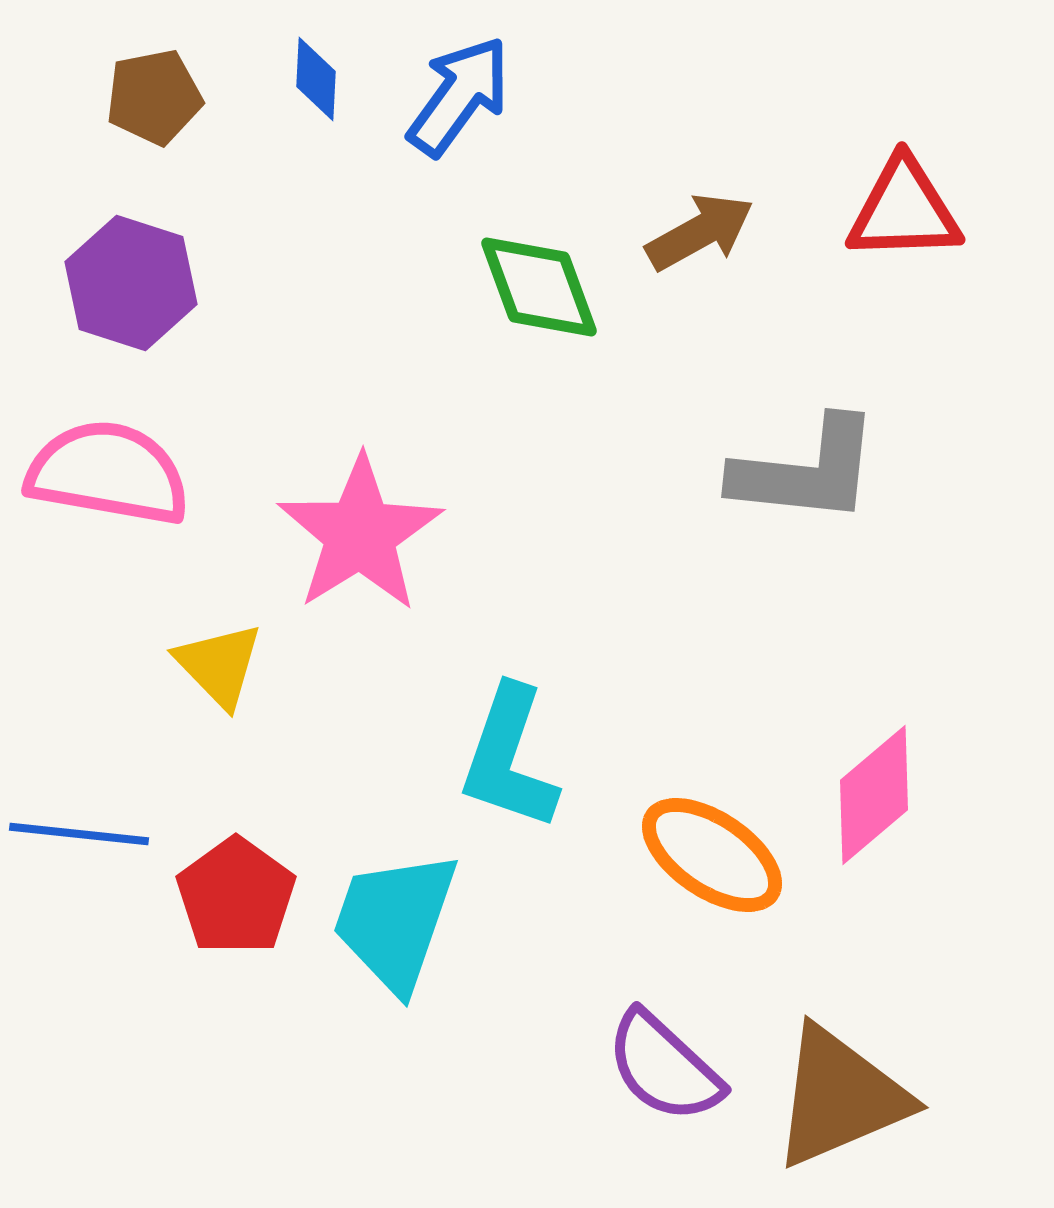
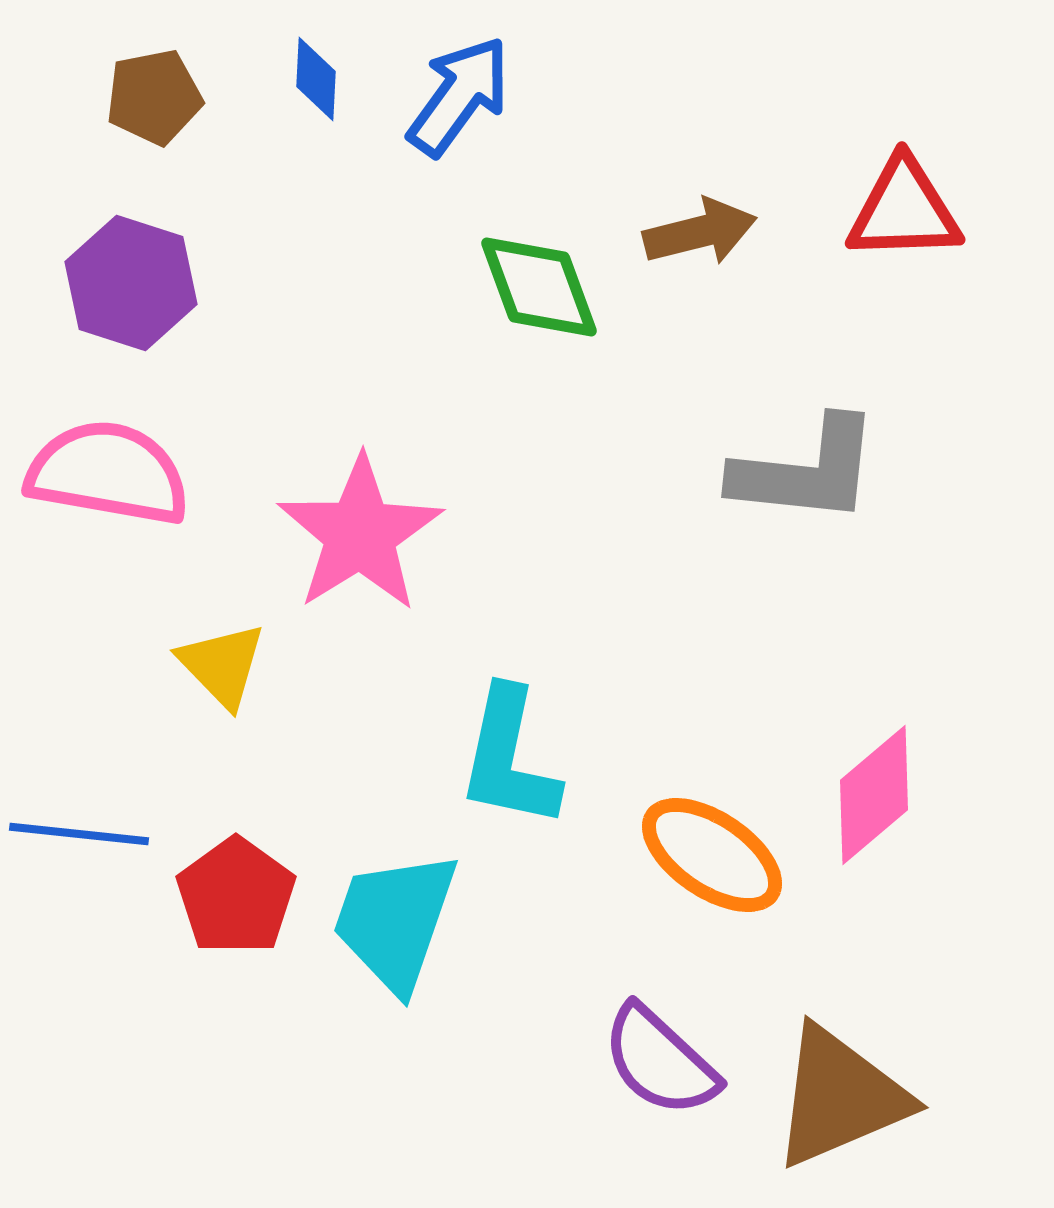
brown arrow: rotated 15 degrees clockwise
yellow triangle: moved 3 px right
cyan L-shape: rotated 7 degrees counterclockwise
purple semicircle: moved 4 px left, 6 px up
